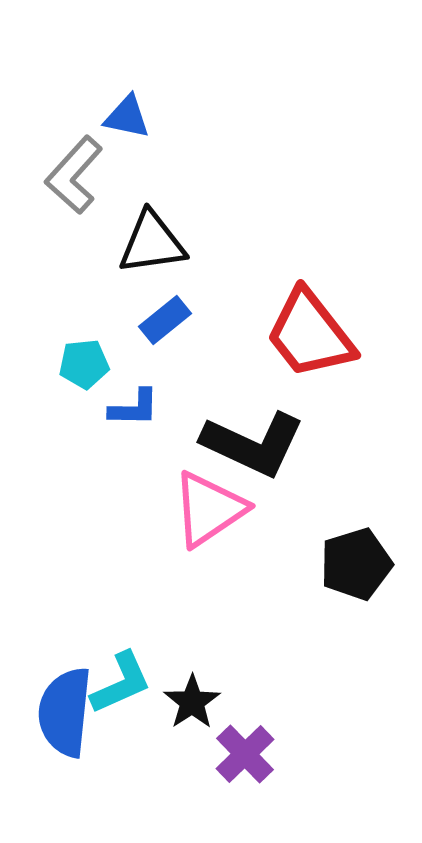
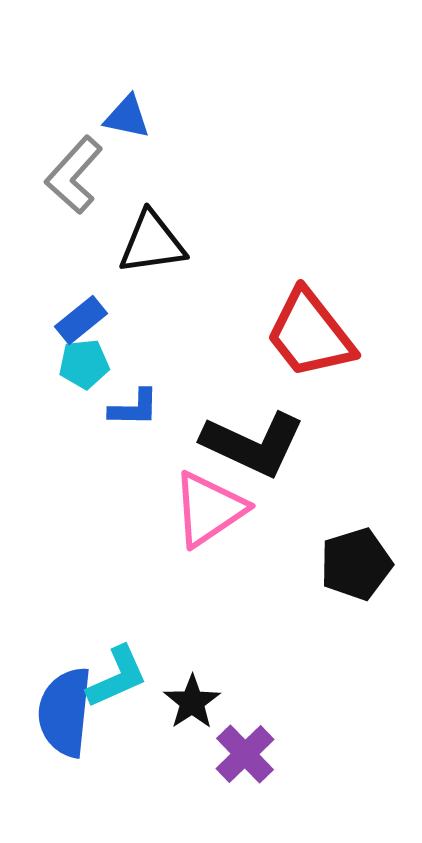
blue rectangle: moved 84 px left
cyan L-shape: moved 4 px left, 6 px up
